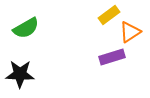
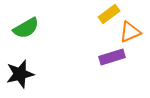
yellow rectangle: moved 1 px up
orange triangle: rotated 10 degrees clockwise
black star: rotated 16 degrees counterclockwise
